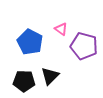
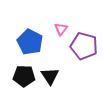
pink triangle: rotated 32 degrees clockwise
black triangle: rotated 18 degrees counterclockwise
black pentagon: moved 5 px up
